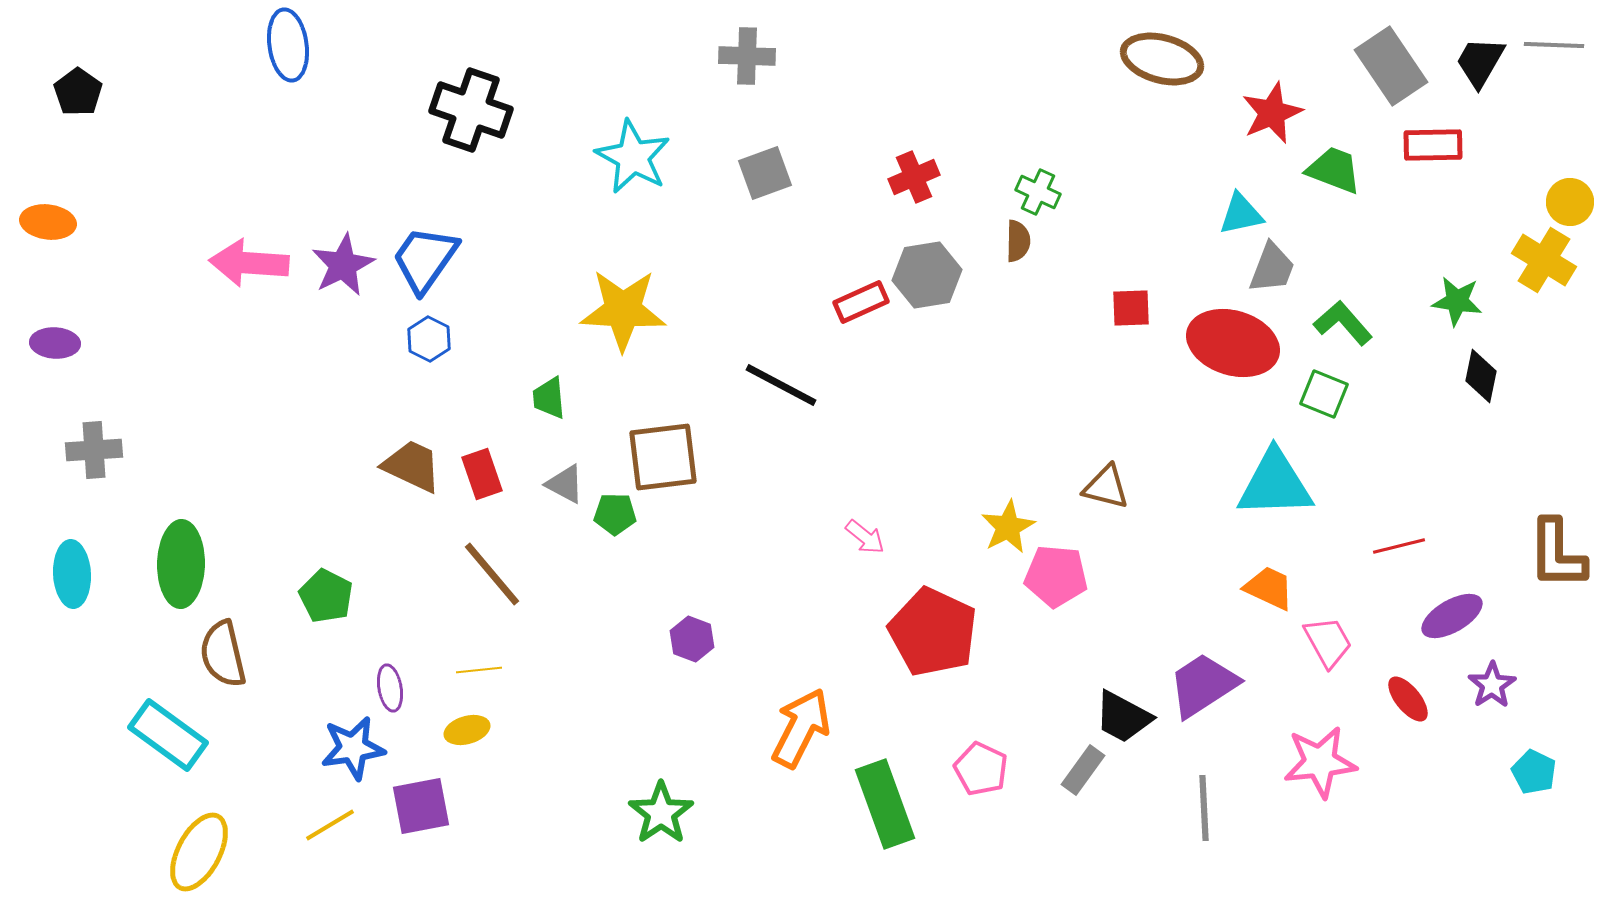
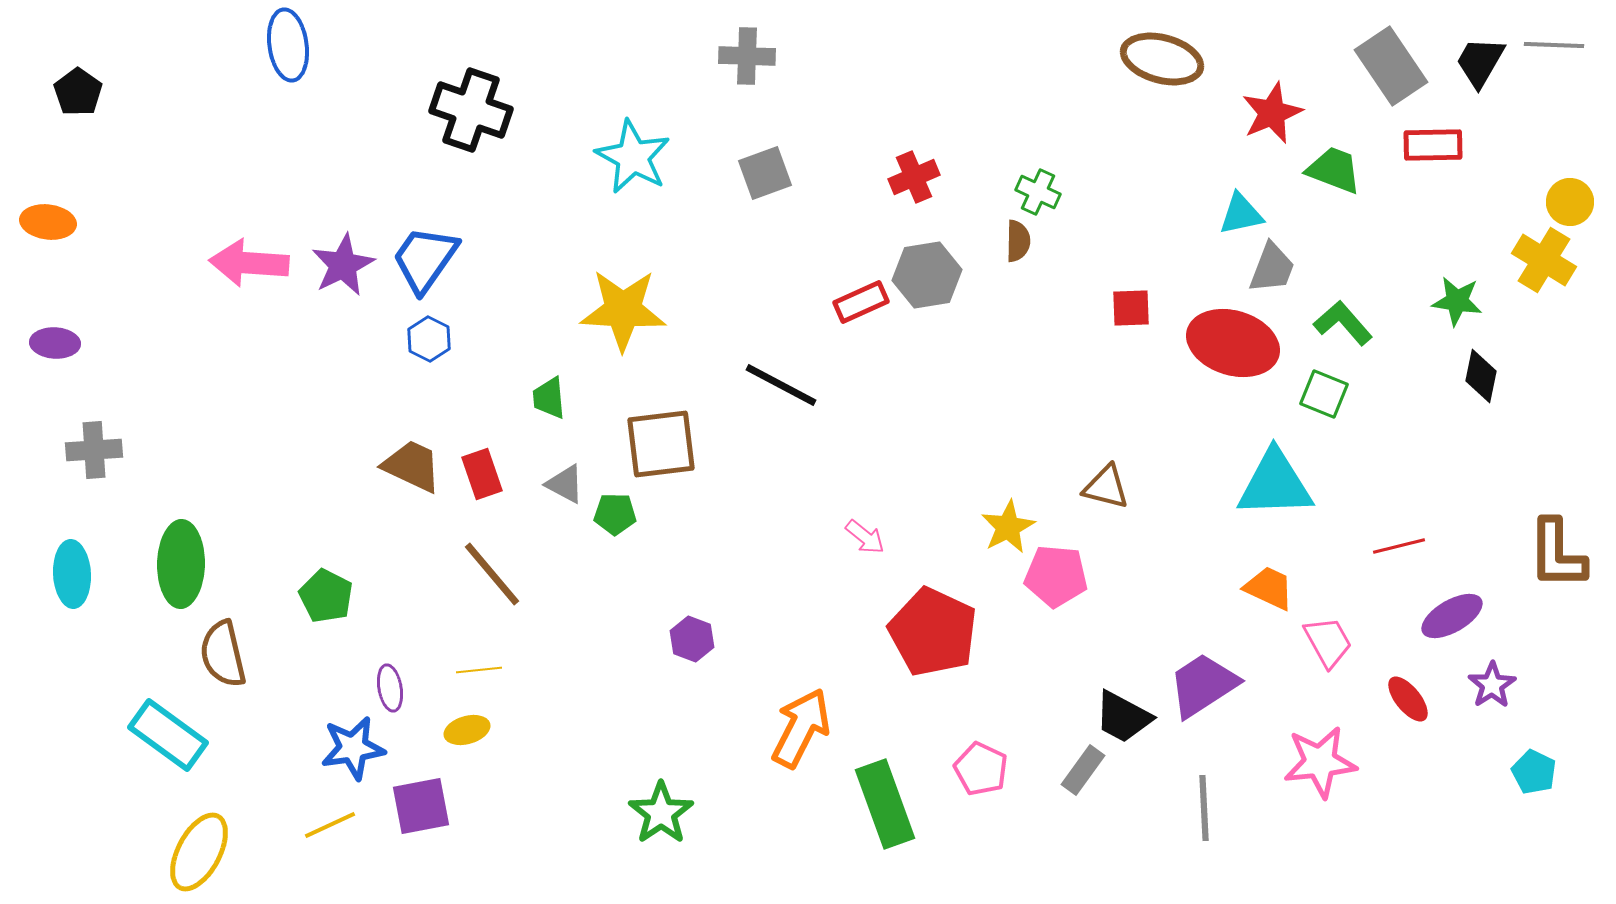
brown square at (663, 457): moved 2 px left, 13 px up
yellow line at (330, 825): rotated 6 degrees clockwise
